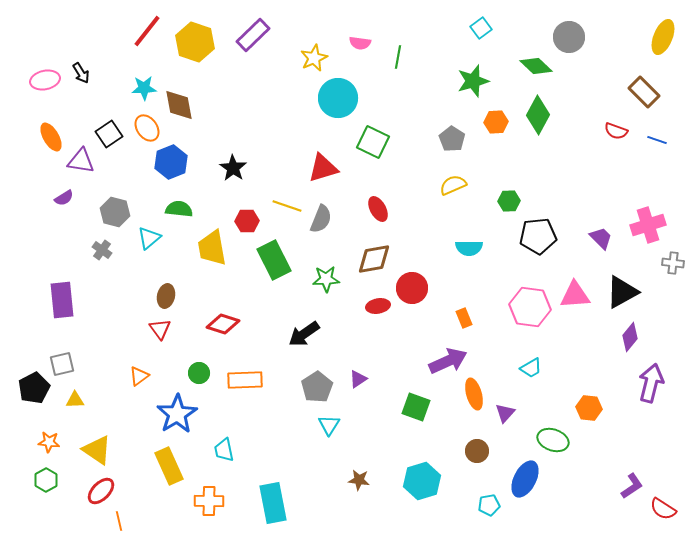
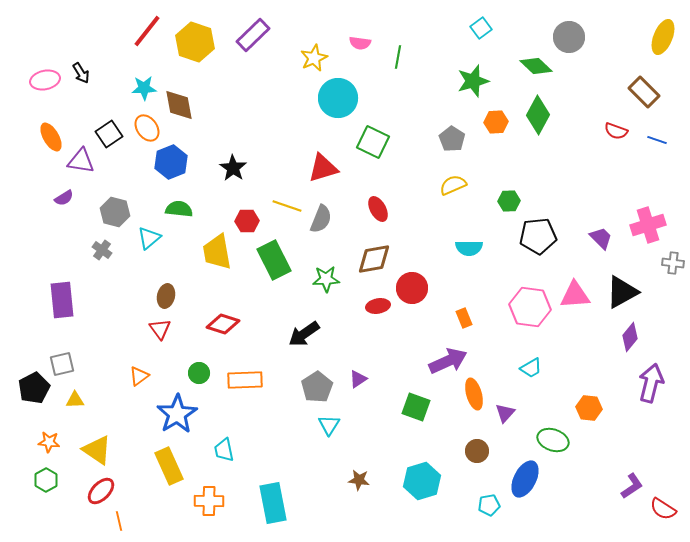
yellow trapezoid at (212, 248): moved 5 px right, 4 px down
